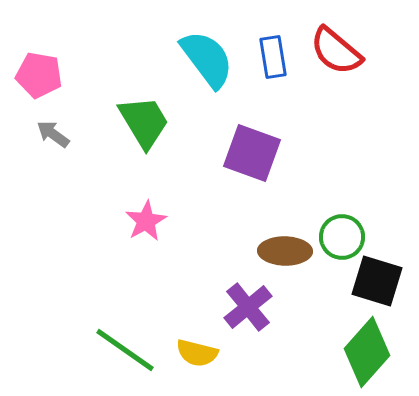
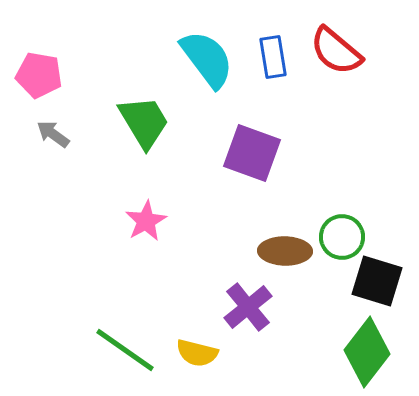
green diamond: rotated 4 degrees counterclockwise
